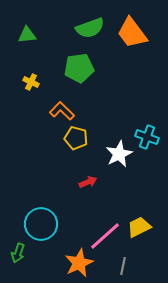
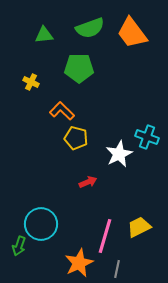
green triangle: moved 17 px right
green pentagon: rotated 8 degrees clockwise
pink line: rotated 32 degrees counterclockwise
green arrow: moved 1 px right, 7 px up
gray line: moved 6 px left, 3 px down
